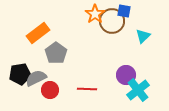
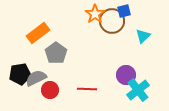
blue square: rotated 24 degrees counterclockwise
